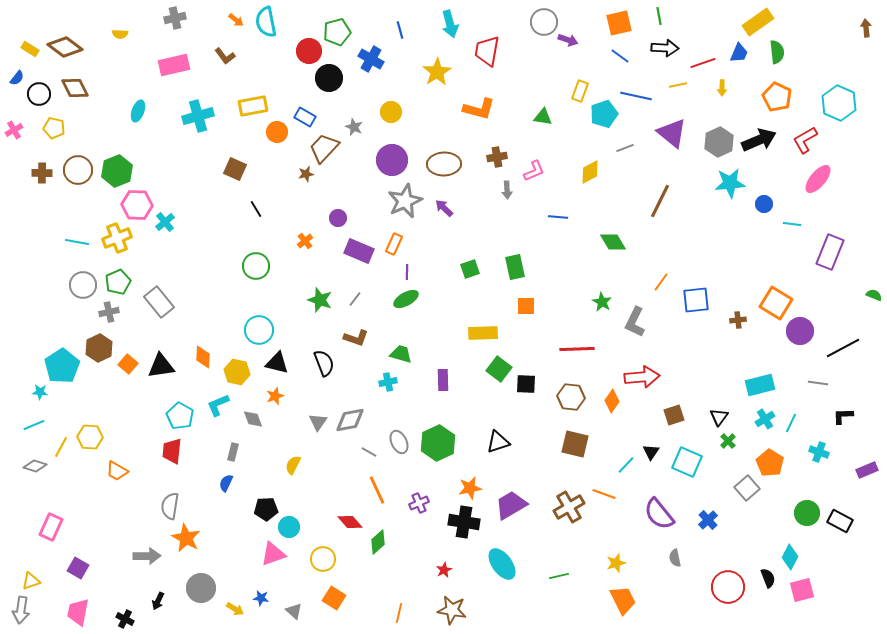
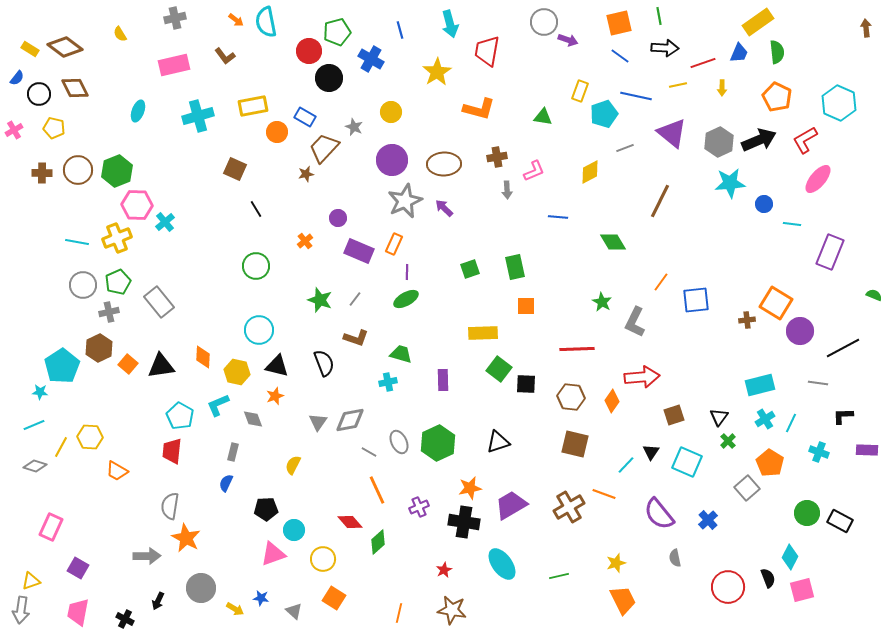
yellow semicircle at (120, 34): rotated 56 degrees clockwise
brown cross at (738, 320): moved 9 px right
black triangle at (277, 363): moved 3 px down
purple rectangle at (867, 470): moved 20 px up; rotated 25 degrees clockwise
purple cross at (419, 503): moved 4 px down
cyan circle at (289, 527): moved 5 px right, 3 px down
